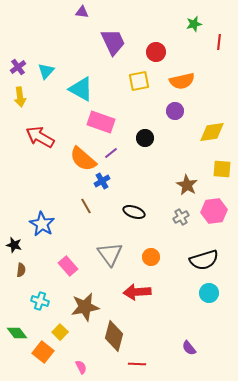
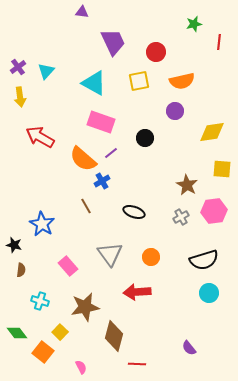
cyan triangle at (81, 89): moved 13 px right, 6 px up
